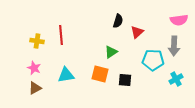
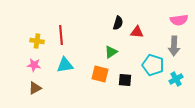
black semicircle: moved 2 px down
red triangle: rotated 48 degrees clockwise
cyan pentagon: moved 5 px down; rotated 15 degrees clockwise
pink star: moved 3 px up; rotated 16 degrees counterclockwise
cyan triangle: moved 1 px left, 10 px up
